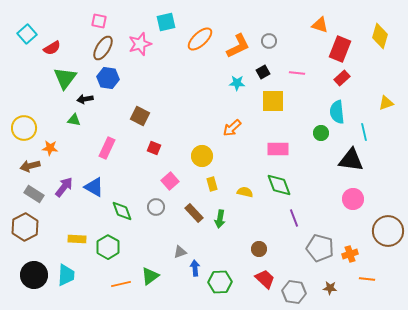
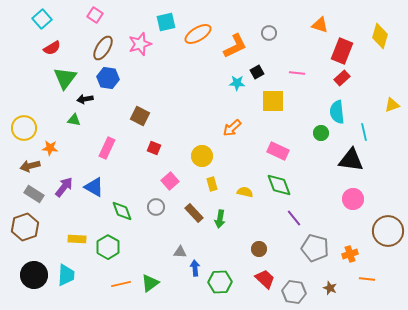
pink square at (99, 21): moved 4 px left, 6 px up; rotated 21 degrees clockwise
cyan square at (27, 34): moved 15 px right, 15 px up
orange ellipse at (200, 39): moved 2 px left, 5 px up; rotated 12 degrees clockwise
gray circle at (269, 41): moved 8 px up
orange L-shape at (238, 46): moved 3 px left
red rectangle at (340, 49): moved 2 px right, 2 px down
black square at (263, 72): moved 6 px left
yellow triangle at (386, 103): moved 6 px right, 2 px down
pink rectangle at (278, 149): moved 2 px down; rotated 25 degrees clockwise
purple line at (294, 218): rotated 18 degrees counterclockwise
brown hexagon at (25, 227): rotated 8 degrees clockwise
gray pentagon at (320, 248): moved 5 px left
gray triangle at (180, 252): rotated 24 degrees clockwise
green triangle at (150, 276): moved 7 px down
brown star at (330, 288): rotated 16 degrees clockwise
